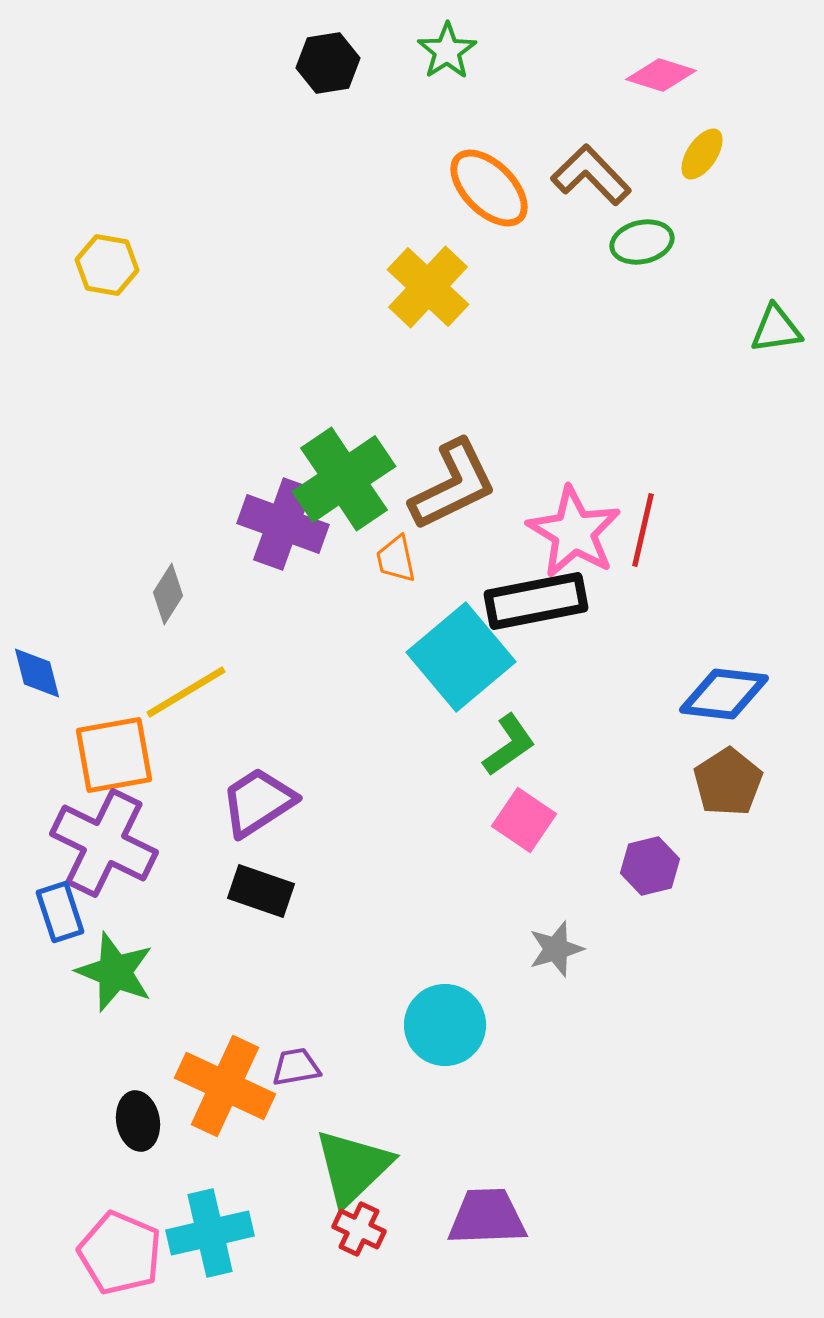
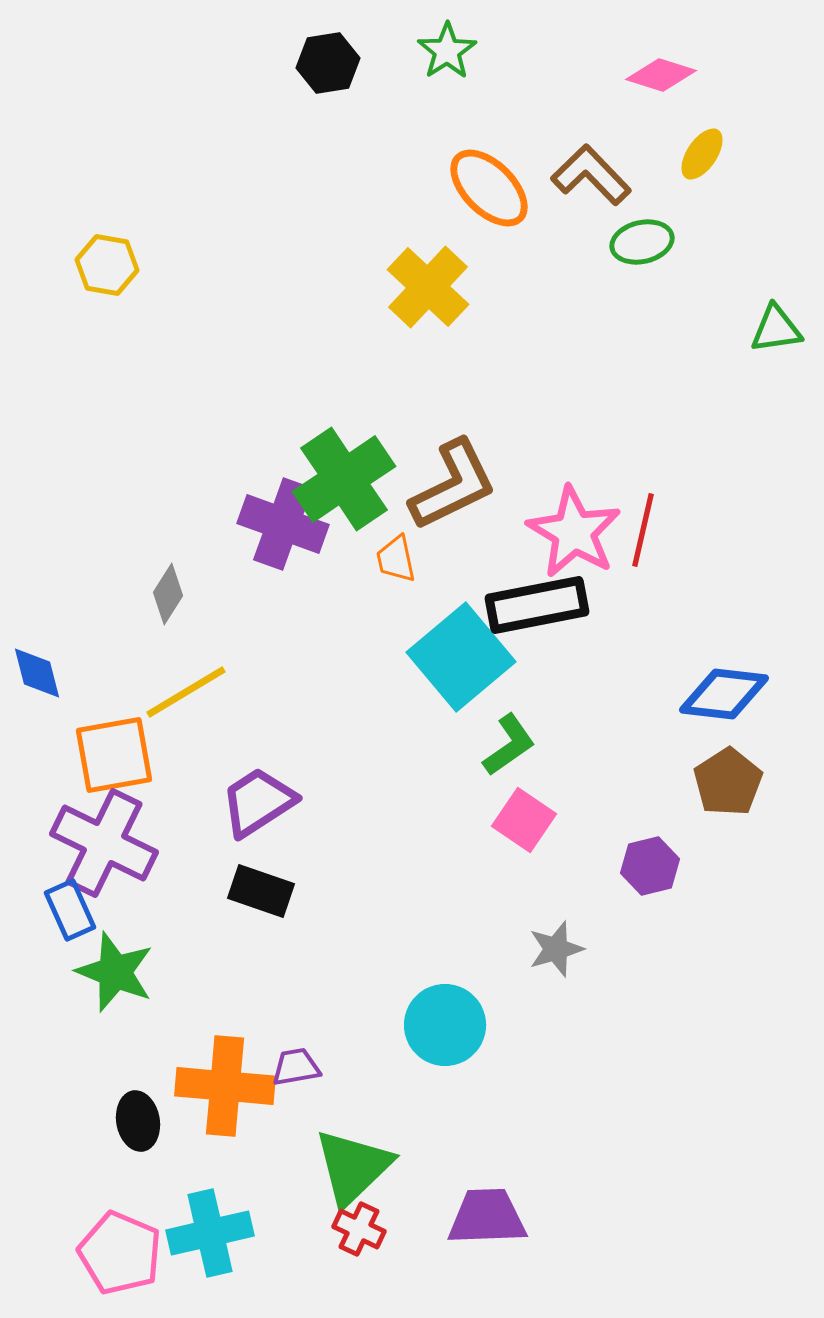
black rectangle at (536, 601): moved 1 px right, 4 px down
blue rectangle at (60, 912): moved 10 px right, 2 px up; rotated 6 degrees counterclockwise
orange cross at (225, 1086): rotated 20 degrees counterclockwise
